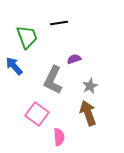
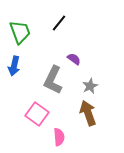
black line: rotated 42 degrees counterclockwise
green trapezoid: moved 7 px left, 5 px up
purple semicircle: rotated 56 degrees clockwise
blue arrow: rotated 126 degrees counterclockwise
